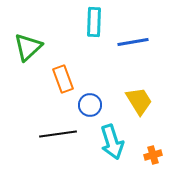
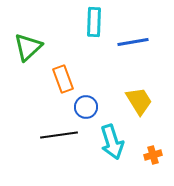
blue circle: moved 4 px left, 2 px down
black line: moved 1 px right, 1 px down
